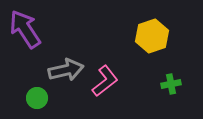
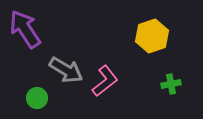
gray arrow: rotated 44 degrees clockwise
